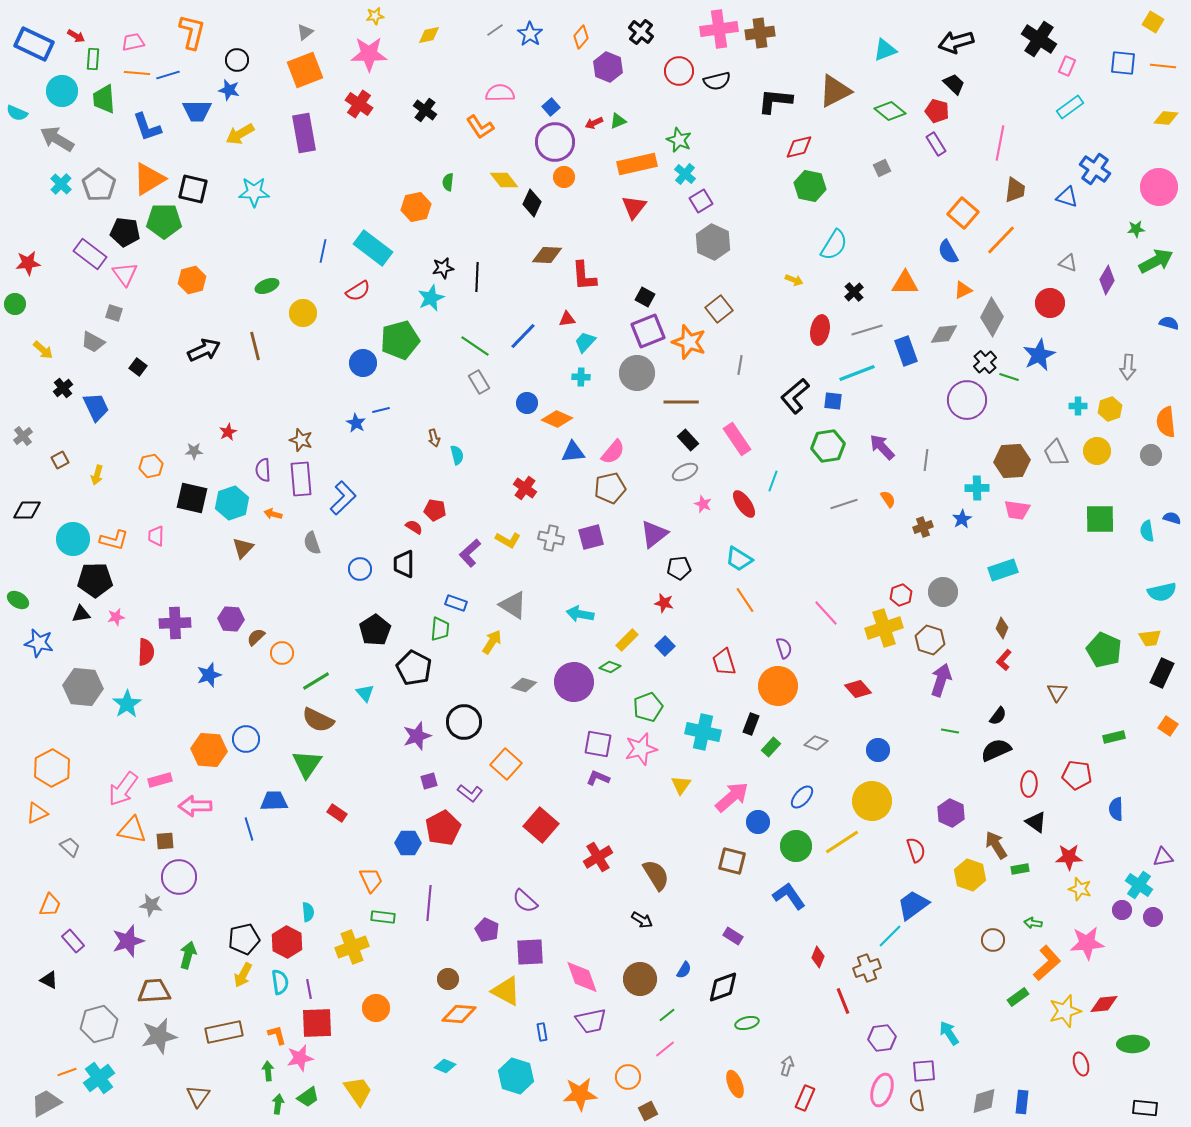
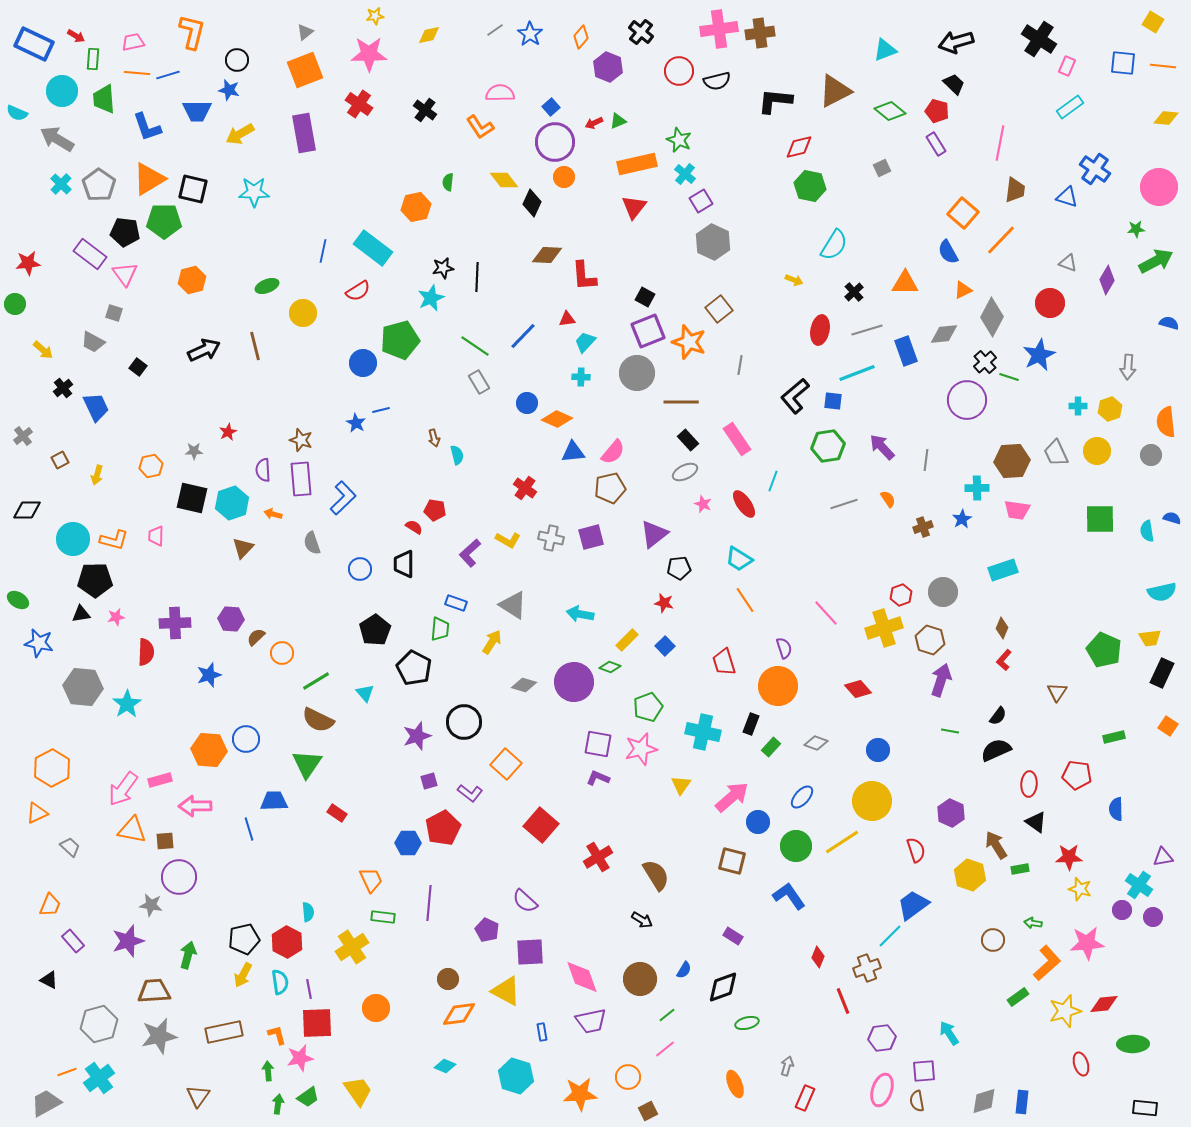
yellow cross at (352, 947): rotated 12 degrees counterclockwise
orange diamond at (459, 1014): rotated 12 degrees counterclockwise
